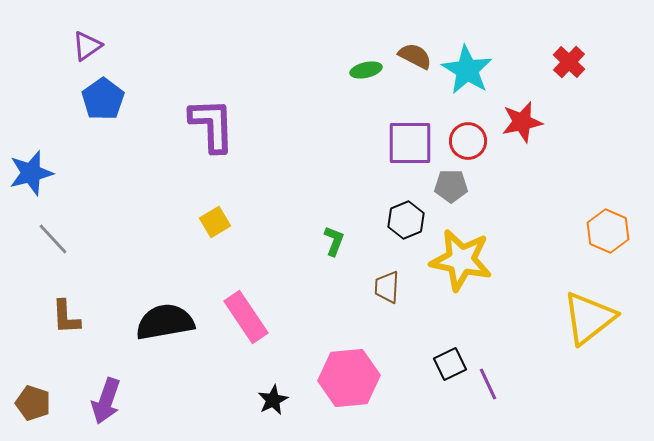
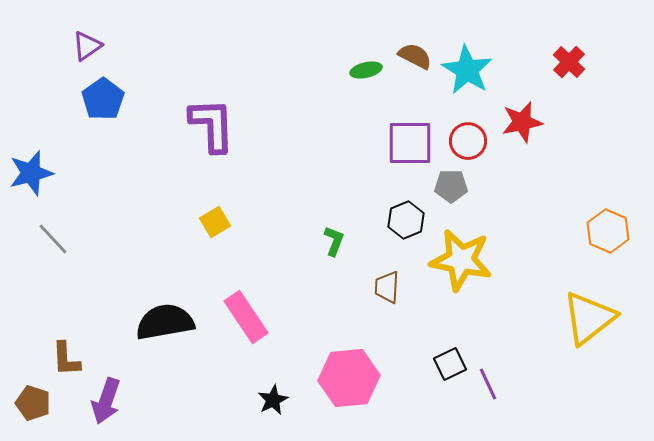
brown L-shape: moved 42 px down
